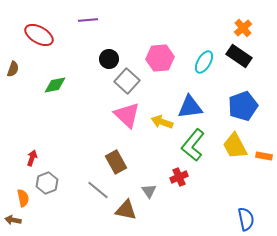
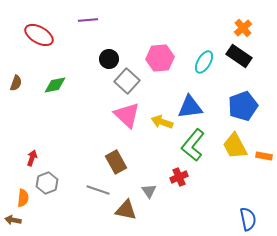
brown semicircle: moved 3 px right, 14 px down
gray line: rotated 20 degrees counterclockwise
orange semicircle: rotated 18 degrees clockwise
blue semicircle: moved 2 px right
